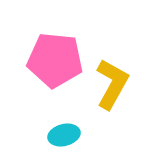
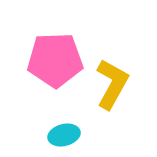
pink pentagon: rotated 8 degrees counterclockwise
